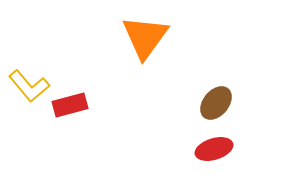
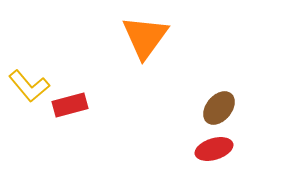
brown ellipse: moved 3 px right, 5 px down
